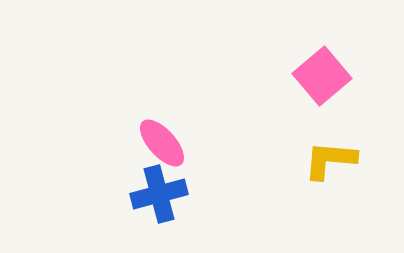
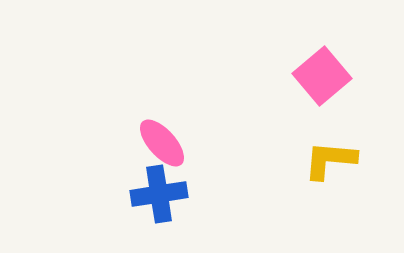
blue cross: rotated 6 degrees clockwise
